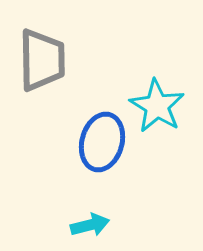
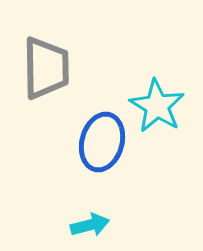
gray trapezoid: moved 4 px right, 8 px down
